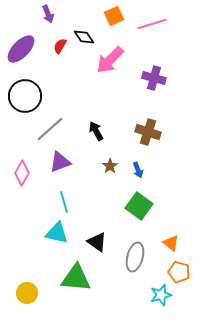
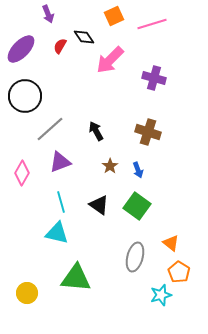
cyan line: moved 3 px left
green square: moved 2 px left
black triangle: moved 2 px right, 37 px up
orange pentagon: rotated 15 degrees clockwise
